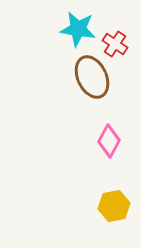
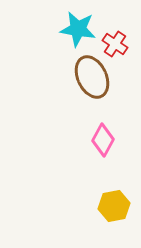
pink diamond: moved 6 px left, 1 px up
